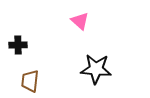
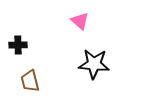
black star: moved 2 px left, 5 px up
brown trapezoid: rotated 20 degrees counterclockwise
